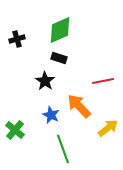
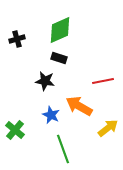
black star: rotated 24 degrees counterclockwise
orange arrow: rotated 16 degrees counterclockwise
